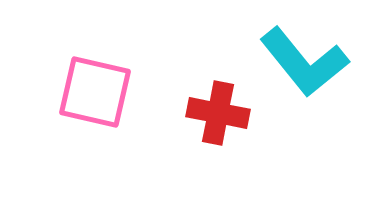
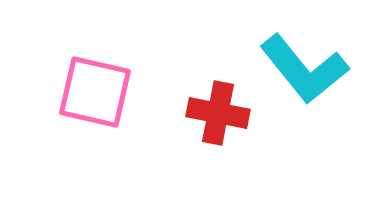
cyan L-shape: moved 7 px down
